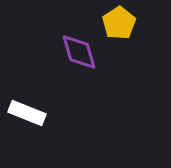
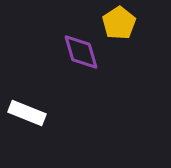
purple diamond: moved 2 px right
